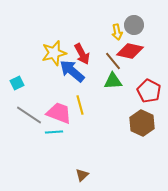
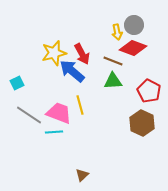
red diamond: moved 3 px right, 3 px up; rotated 8 degrees clockwise
brown line: rotated 30 degrees counterclockwise
